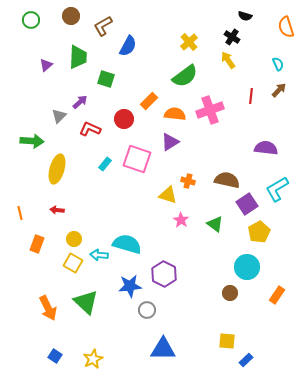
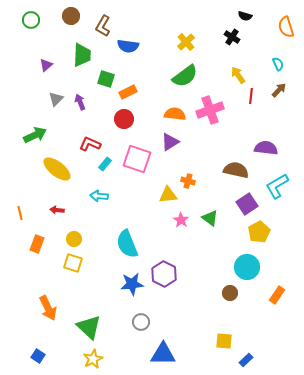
brown L-shape at (103, 26): rotated 30 degrees counterclockwise
yellow cross at (189, 42): moved 3 px left
blue semicircle at (128, 46): rotated 70 degrees clockwise
green trapezoid at (78, 57): moved 4 px right, 2 px up
yellow arrow at (228, 60): moved 10 px right, 15 px down
orange rectangle at (149, 101): moved 21 px left, 9 px up; rotated 18 degrees clockwise
purple arrow at (80, 102): rotated 70 degrees counterclockwise
gray triangle at (59, 116): moved 3 px left, 17 px up
red L-shape at (90, 129): moved 15 px down
green arrow at (32, 141): moved 3 px right, 6 px up; rotated 30 degrees counterclockwise
yellow ellipse at (57, 169): rotated 68 degrees counterclockwise
brown semicircle at (227, 180): moved 9 px right, 10 px up
cyan L-shape at (277, 189): moved 3 px up
yellow triangle at (168, 195): rotated 24 degrees counterclockwise
green triangle at (215, 224): moved 5 px left, 6 px up
cyan semicircle at (127, 244): rotated 128 degrees counterclockwise
cyan arrow at (99, 255): moved 59 px up
yellow square at (73, 263): rotated 12 degrees counterclockwise
blue star at (130, 286): moved 2 px right, 2 px up
green triangle at (86, 302): moved 3 px right, 25 px down
gray circle at (147, 310): moved 6 px left, 12 px down
yellow square at (227, 341): moved 3 px left
blue triangle at (163, 349): moved 5 px down
blue square at (55, 356): moved 17 px left
